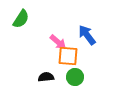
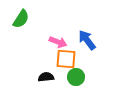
blue arrow: moved 5 px down
pink arrow: rotated 18 degrees counterclockwise
orange square: moved 2 px left, 3 px down
green circle: moved 1 px right
